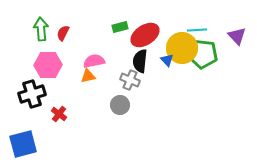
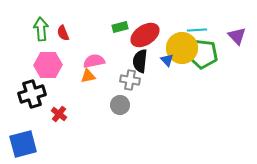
red semicircle: rotated 49 degrees counterclockwise
gray cross: rotated 12 degrees counterclockwise
